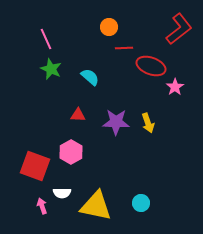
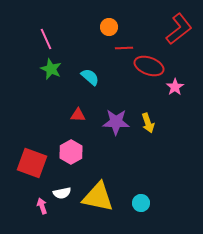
red ellipse: moved 2 px left
red square: moved 3 px left, 3 px up
white semicircle: rotated 12 degrees counterclockwise
yellow triangle: moved 2 px right, 9 px up
